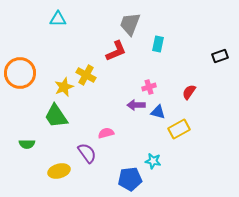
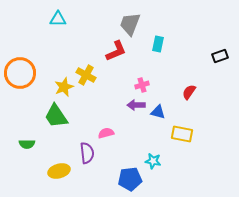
pink cross: moved 7 px left, 2 px up
yellow rectangle: moved 3 px right, 5 px down; rotated 40 degrees clockwise
purple semicircle: rotated 30 degrees clockwise
